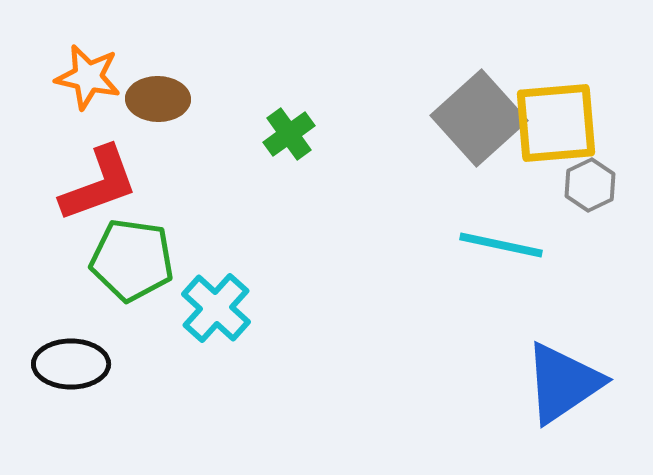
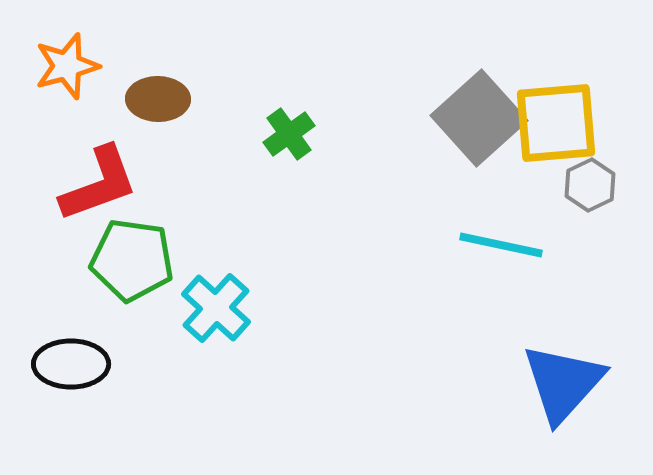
orange star: moved 21 px left, 11 px up; rotated 28 degrees counterclockwise
blue triangle: rotated 14 degrees counterclockwise
